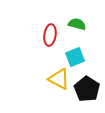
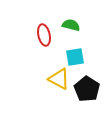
green semicircle: moved 6 px left, 1 px down
red ellipse: moved 6 px left; rotated 20 degrees counterclockwise
cyan square: rotated 12 degrees clockwise
